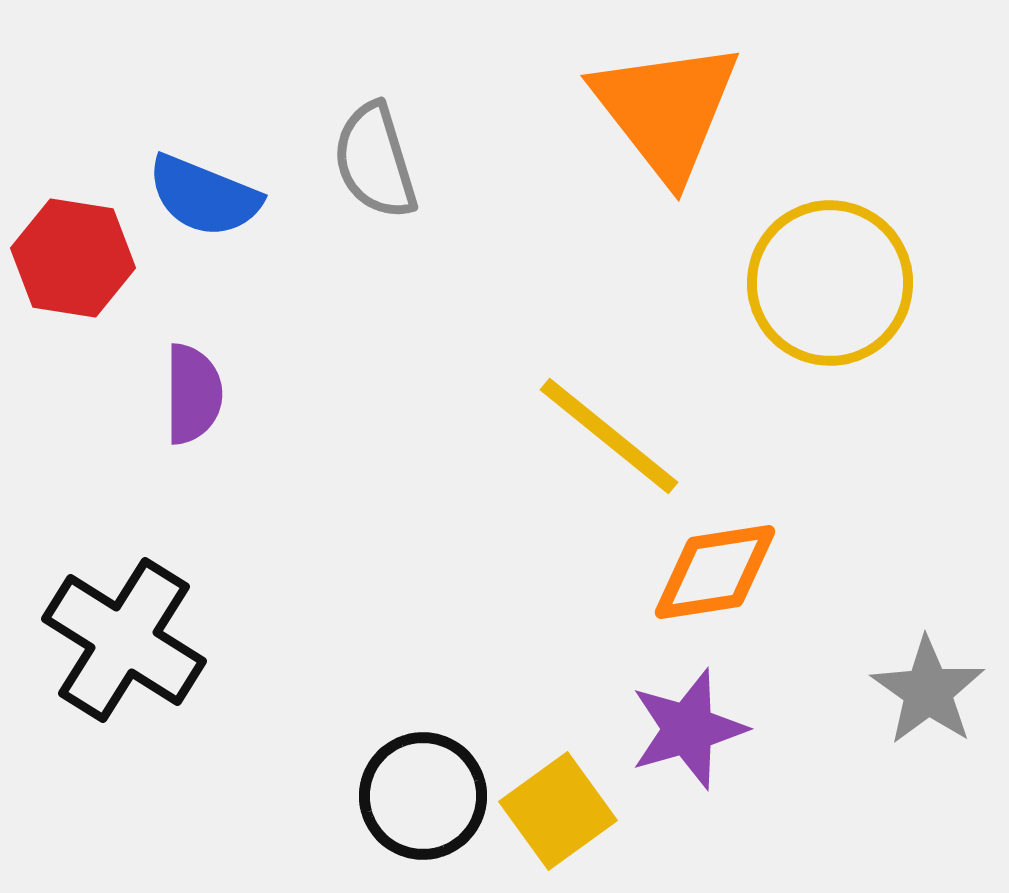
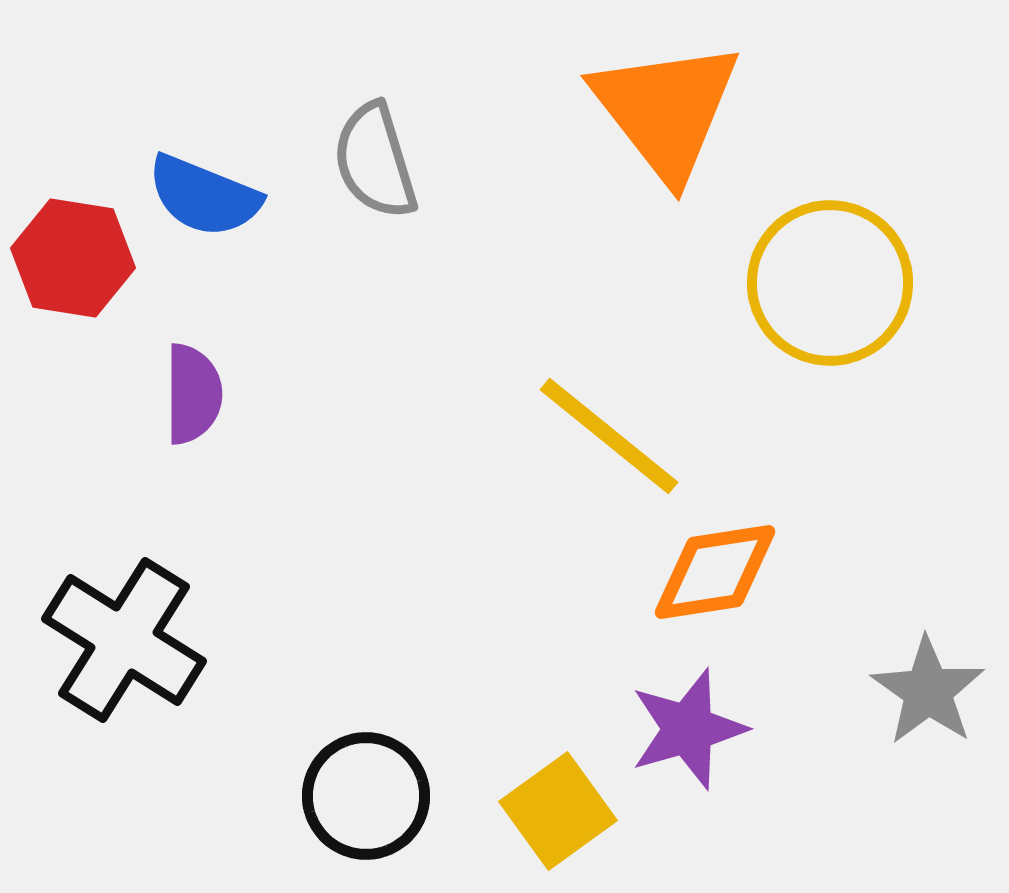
black circle: moved 57 px left
